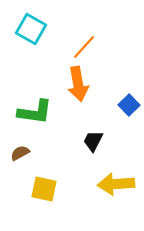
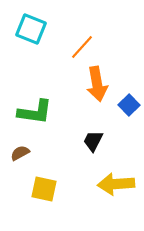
cyan square: rotated 8 degrees counterclockwise
orange line: moved 2 px left
orange arrow: moved 19 px right
